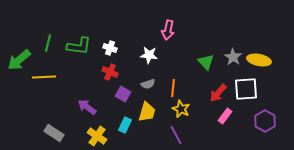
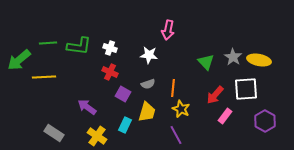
green line: rotated 72 degrees clockwise
red arrow: moved 3 px left, 2 px down
